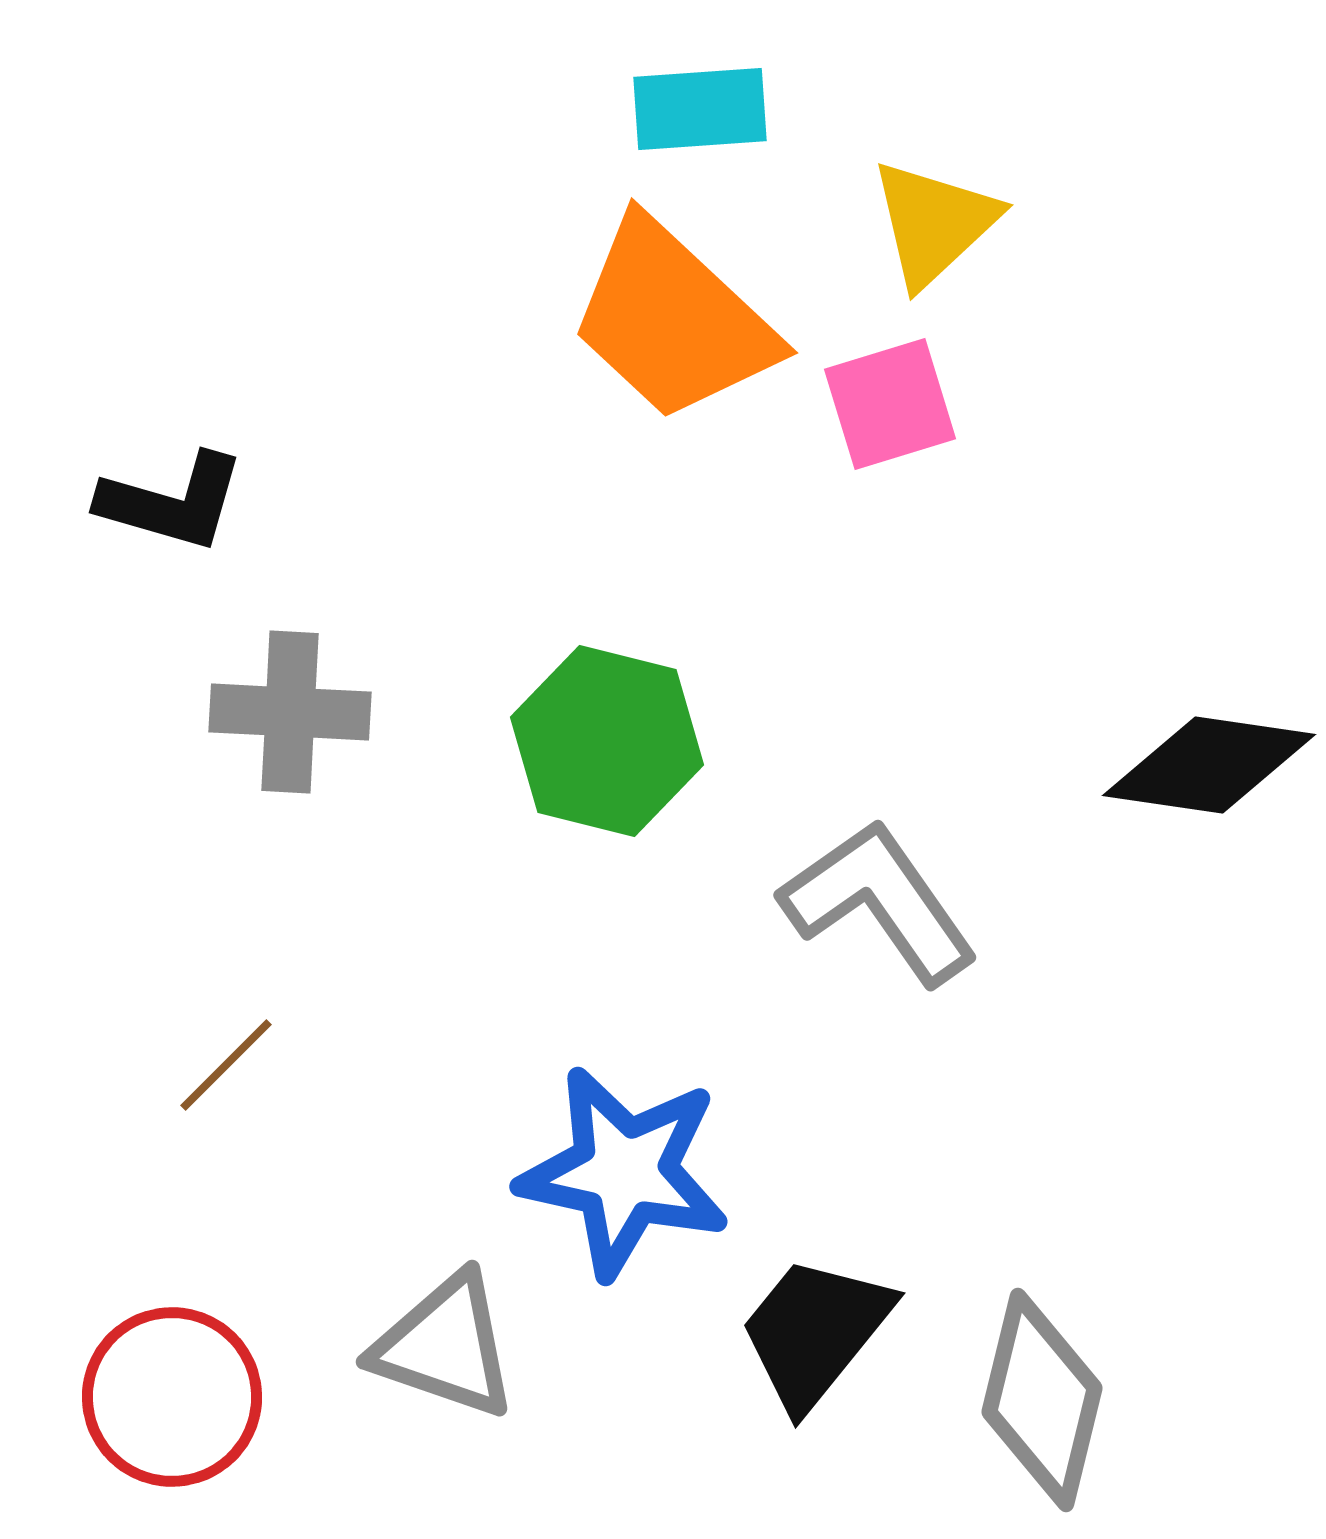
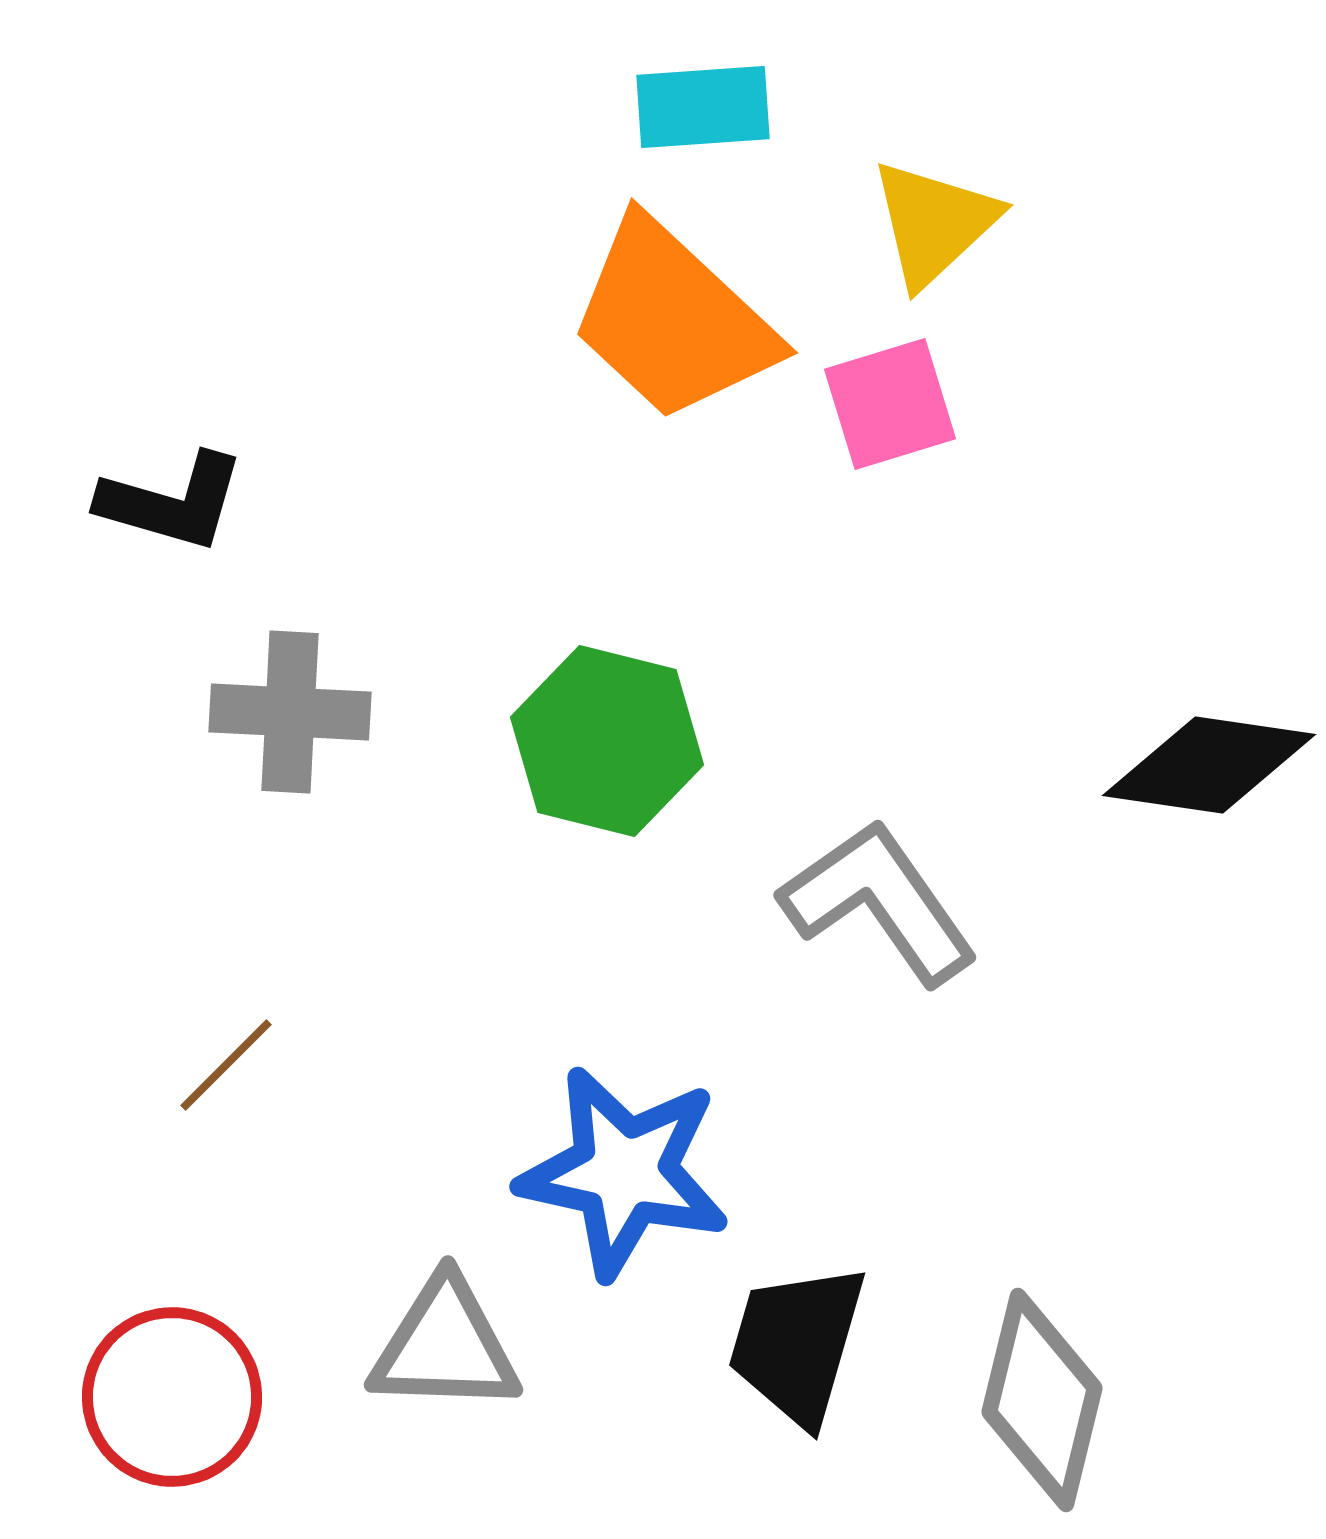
cyan rectangle: moved 3 px right, 2 px up
black trapezoid: moved 18 px left, 12 px down; rotated 23 degrees counterclockwise
gray triangle: rotated 17 degrees counterclockwise
